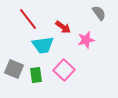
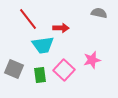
gray semicircle: rotated 42 degrees counterclockwise
red arrow: moved 2 px left, 1 px down; rotated 35 degrees counterclockwise
pink star: moved 6 px right, 20 px down
green rectangle: moved 4 px right
